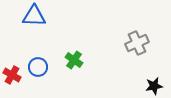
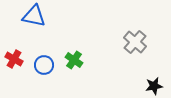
blue triangle: rotated 10 degrees clockwise
gray cross: moved 2 px left, 1 px up; rotated 25 degrees counterclockwise
blue circle: moved 6 px right, 2 px up
red cross: moved 2 px right, 16 px up
